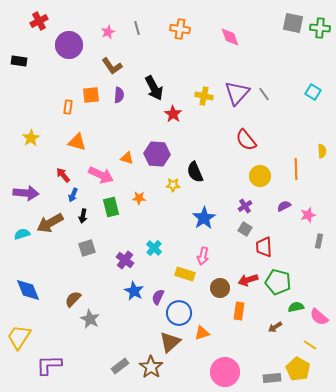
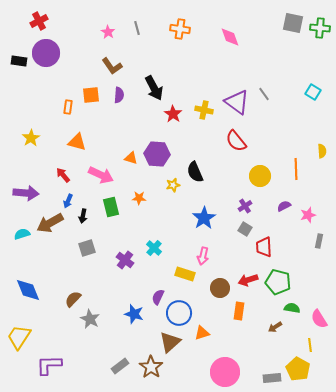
pink star at (108, 32): rotated 16 degrees counterclockwise
purple circle at (69, 45): moved 23 px left, 8 px down
purple triangle at (237, 93): moved 9 px down; rotated 36 degrees counterclockwise
yellow cross at (204, 96): moved 14 px down
red semicircle at (246, 140): moved 10 px left, 1 px down
orange triangle at (127, 158): moved 4 px right
yellow star at (173, 185): rotated 16 degrees counterclockwise
blue arrow at (73, 195): moved 5 px left, 6 px down
blue star at (134, 291): moved 23 px down; rotated 12 degrees counterclockwise
green semicircle at (296, 307): moved 4 px left, 1 px down; rotated 21 degrees clockwise
pink semicircle at (319, 317): moved 2 px down; rotated 18 degrees clockwise
yellow line at (310, 345): rotated 48 degrees clockwise
